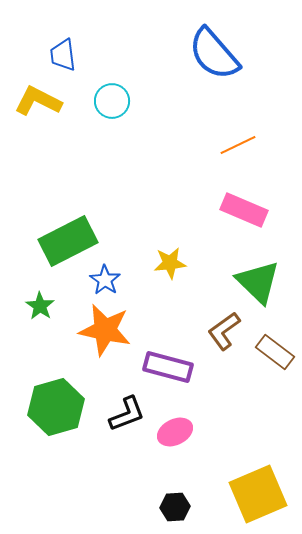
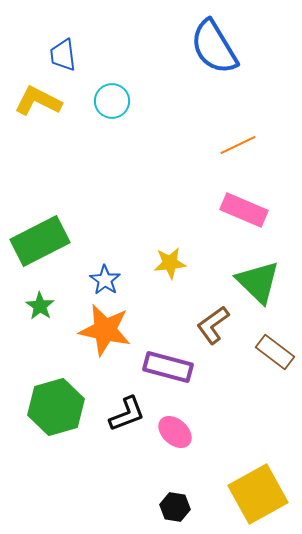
blue semicircle: moved 7 px up; rotated 10 degrees clockwise
green rectangle: moved 28 px left
brown L-shape: moved 11 px left, 6 px up
pink ellipse: rotated 68 degrees clockwise
yellow square: rotated 6 degrees counterclockwise
black hexagon: rotated 12 degrees clockwise
